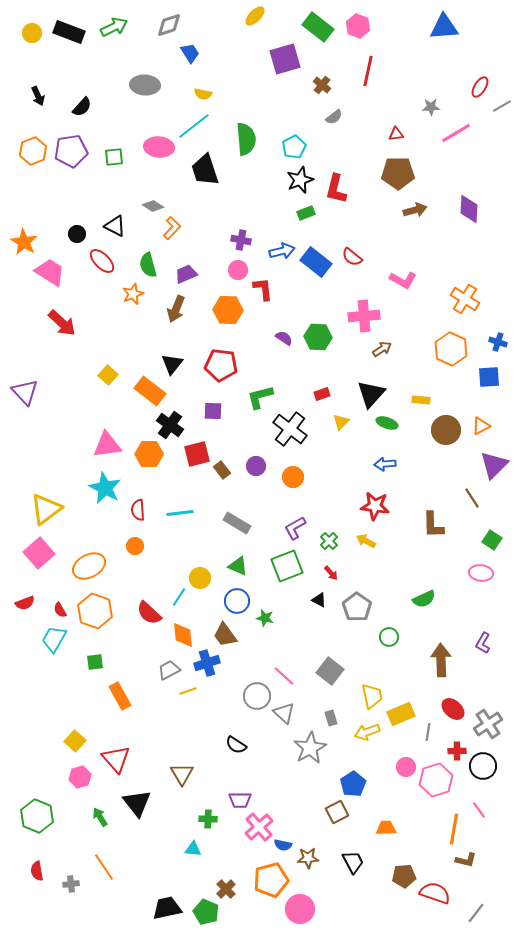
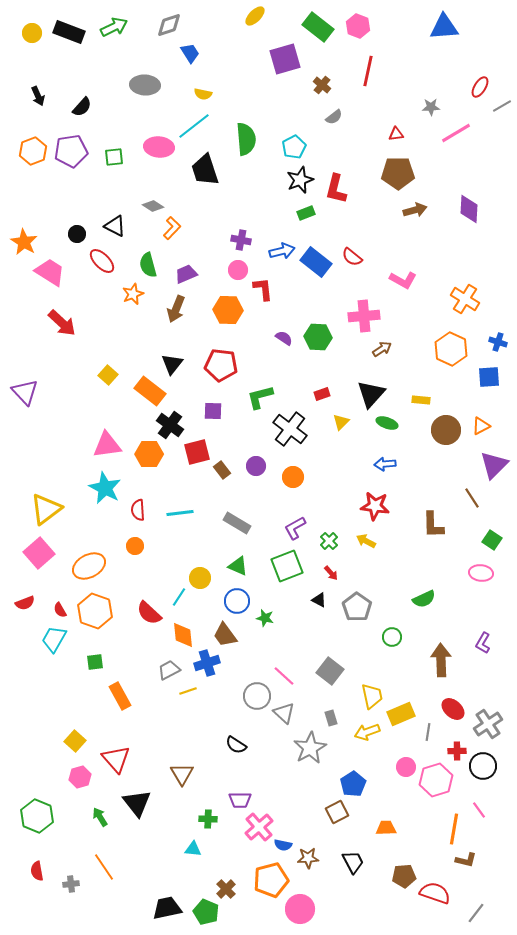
red square at (197, 454): moved 2 px up
green circle at (389, 637): moved 3 px right
